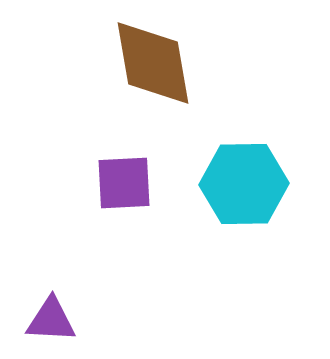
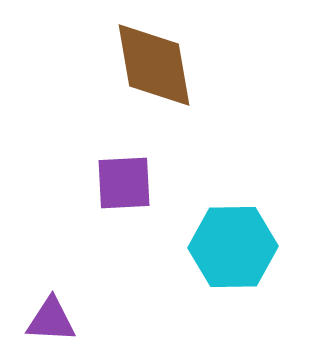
brown diamond: moved 1 px right, 2 px down
cyan hexagon: moved 11 px left, 63 px down
